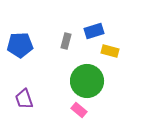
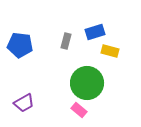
blue rectangle: moved 1 px right, 1 px down
blue pentagon: rotated 10 degrees clockwise
green circle: moved 2 px down
purple trapezoid: moved 4 px down; rotated 100 degrees counterclockwise
